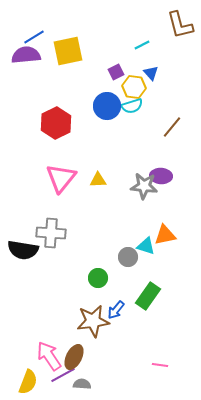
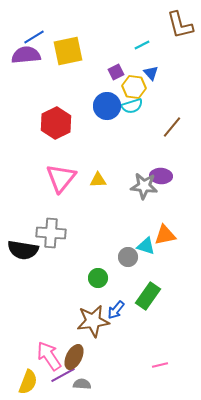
pink line: rotated 21 degrees counterclockwise
